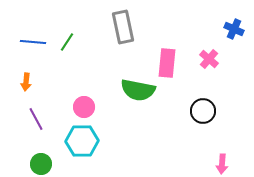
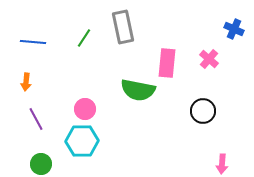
green line: moved 17 px right, 4 px up
pink circle: moved 1 px right, 2 px down
